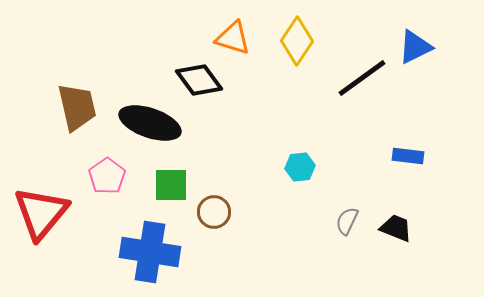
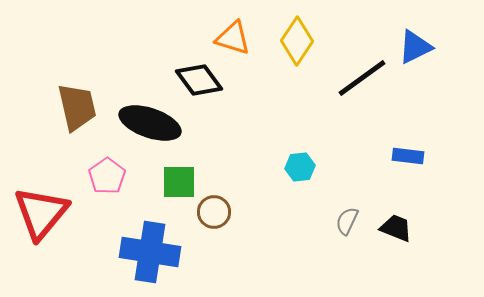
green square: moved 8 px right, 3 px up
